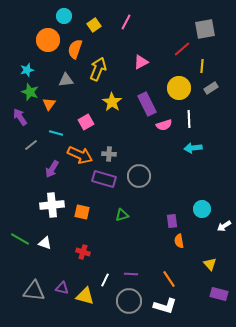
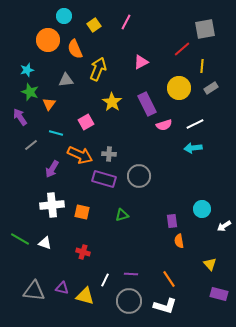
orange semicircle at (75, 49): rotated 42 degrees counterclockwise
white line at (189, 119): moved 6 px right, 5 px down; rotated 66 degrees clockwise
